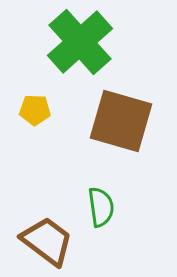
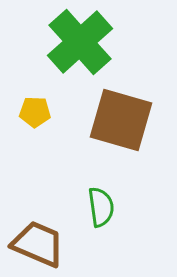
yellow pentagon: moved 2 px down
brown square: moved 1 px up
brown trapezoid: moved 9 px left, 3 px down; rotated 14 degrees counterclockwise
